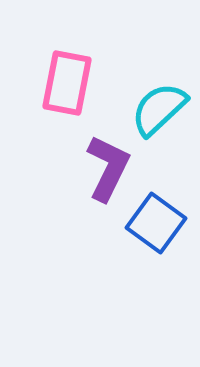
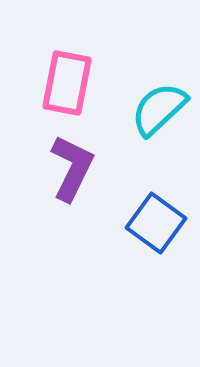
purple L-shape: moved 36 px left
